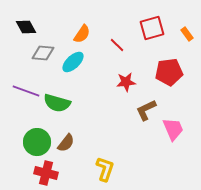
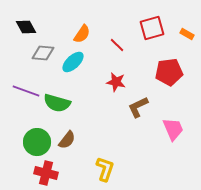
orange rectangle: rotated 24 degrees counterclockwise
red star: moved 10 px left; rotated 18 degrees clockwise
brown L-shape: moved 8 px left, 3 px up
brown semicircle: moved 1 px right, 3 px up
